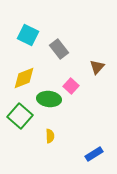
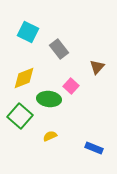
cyan square: moved 3 px up
yellow semicircle: rotated 112 degrees counterclockwise
blue rectangle: moved 6 px up; rotated 54 degrees clockwise
